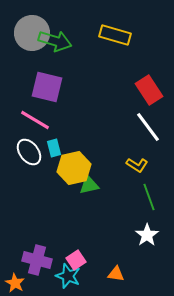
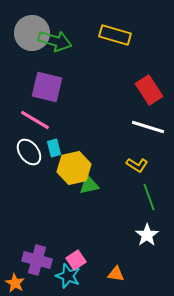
white line: rotated 36 degrees counterclockwise
